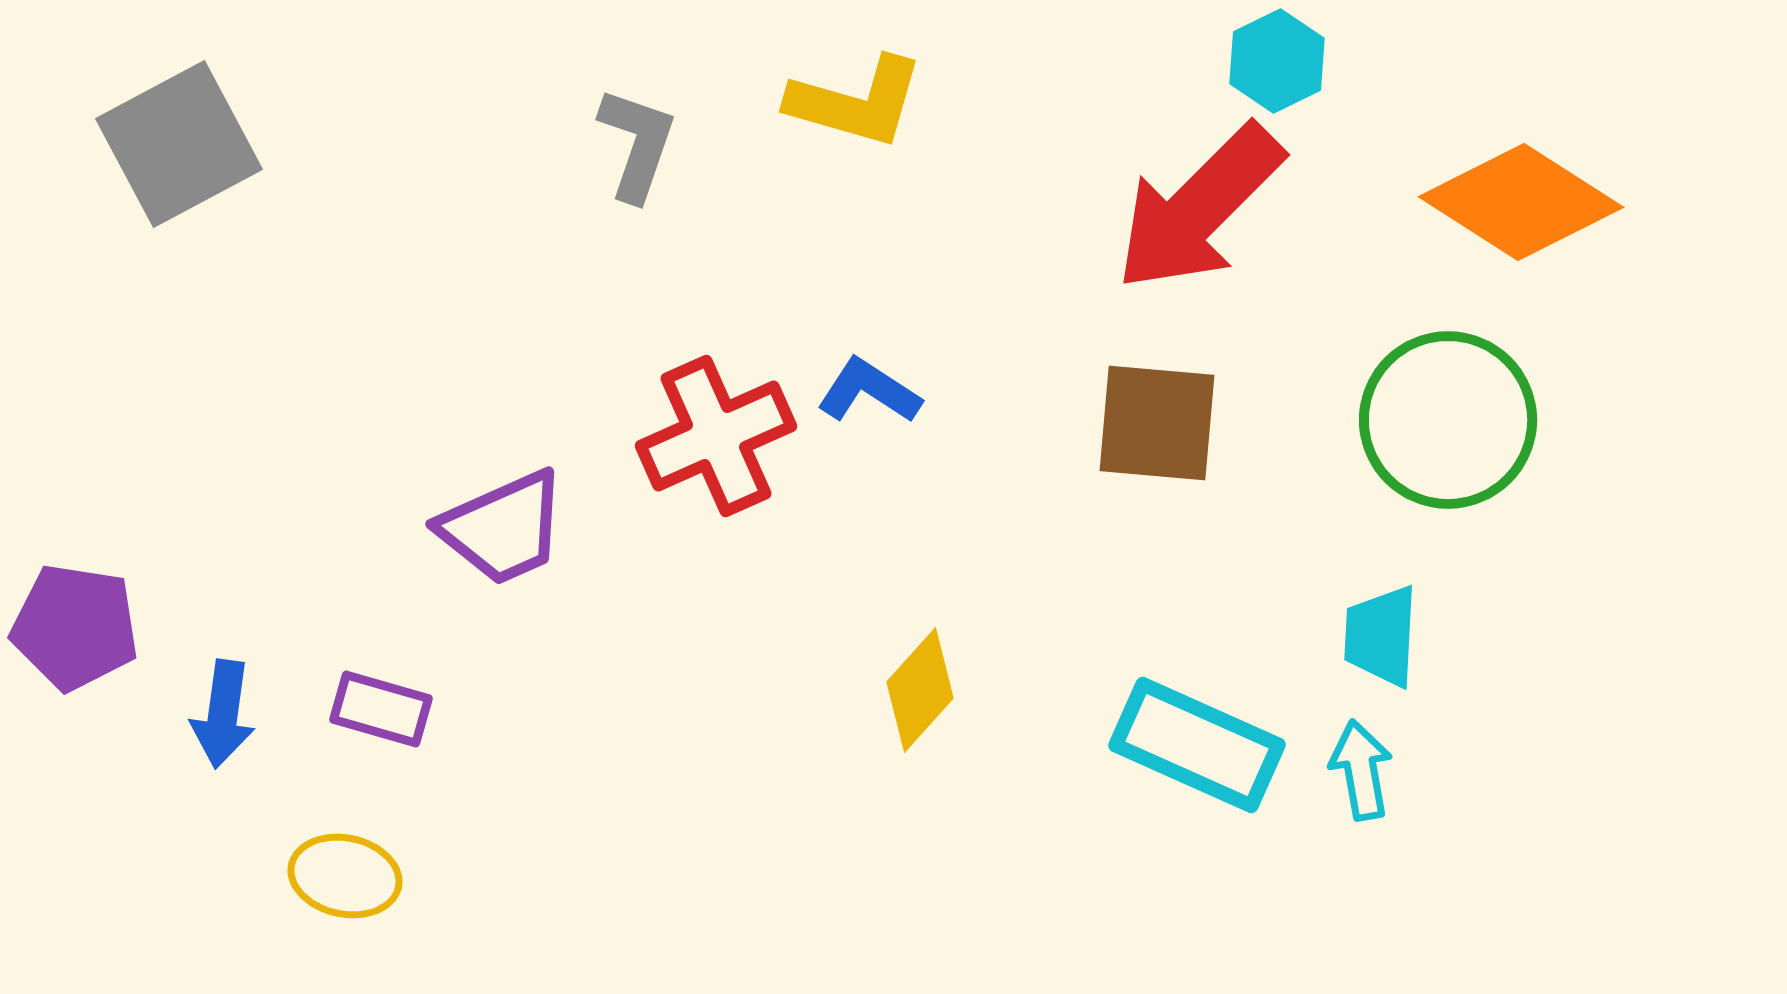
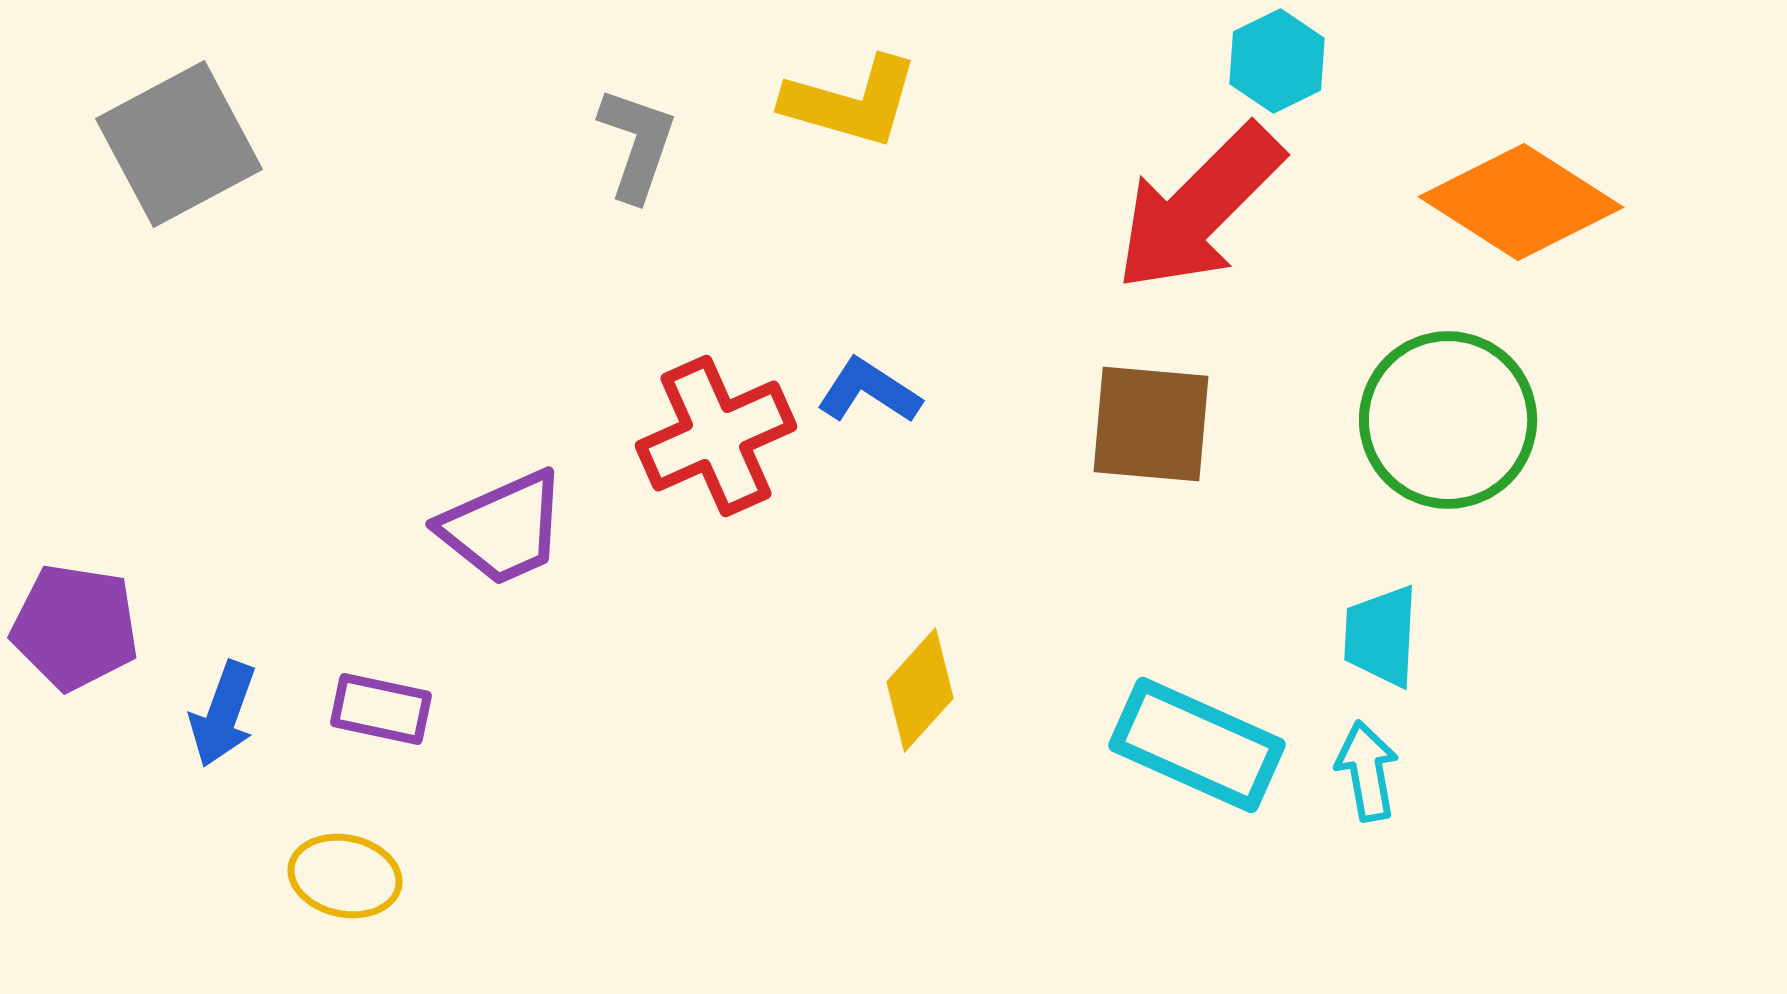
yellow L-shape: moved 5 px left
brown square: moved 6 px left, 1 px down
purple rectangle: rotated 4 degrees counterclockwise
blue arrow: rotated 12 degrees clockwise
cyan arrow: moved 6 px right, 1 px down
